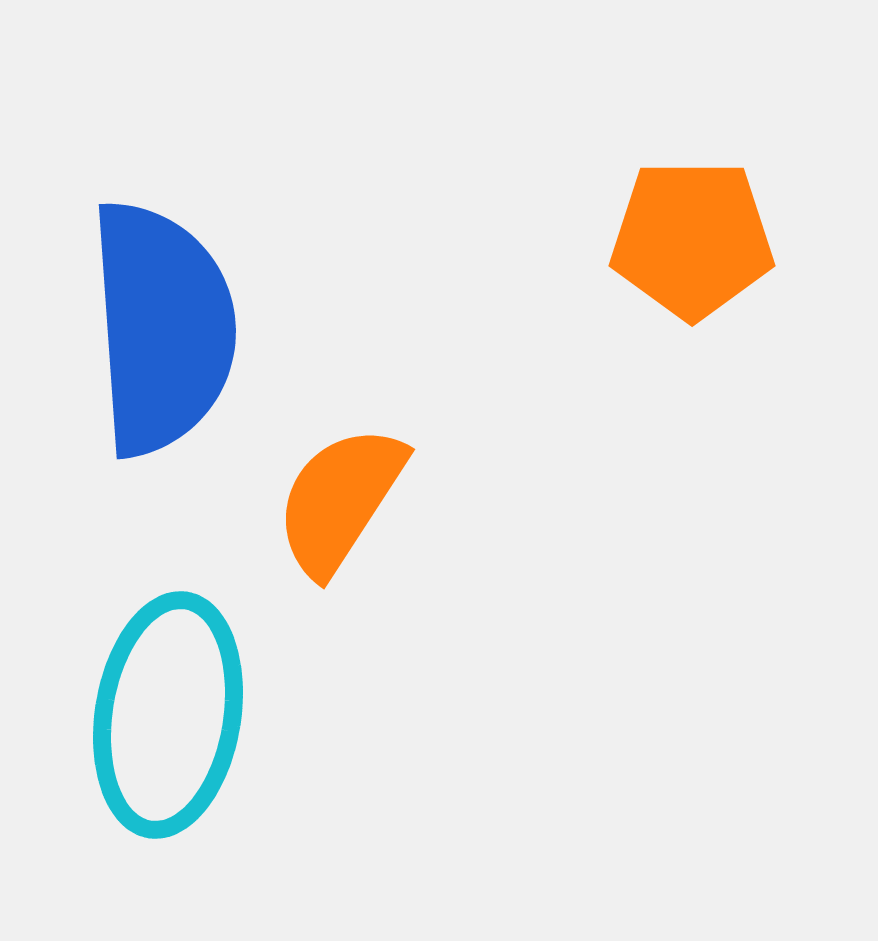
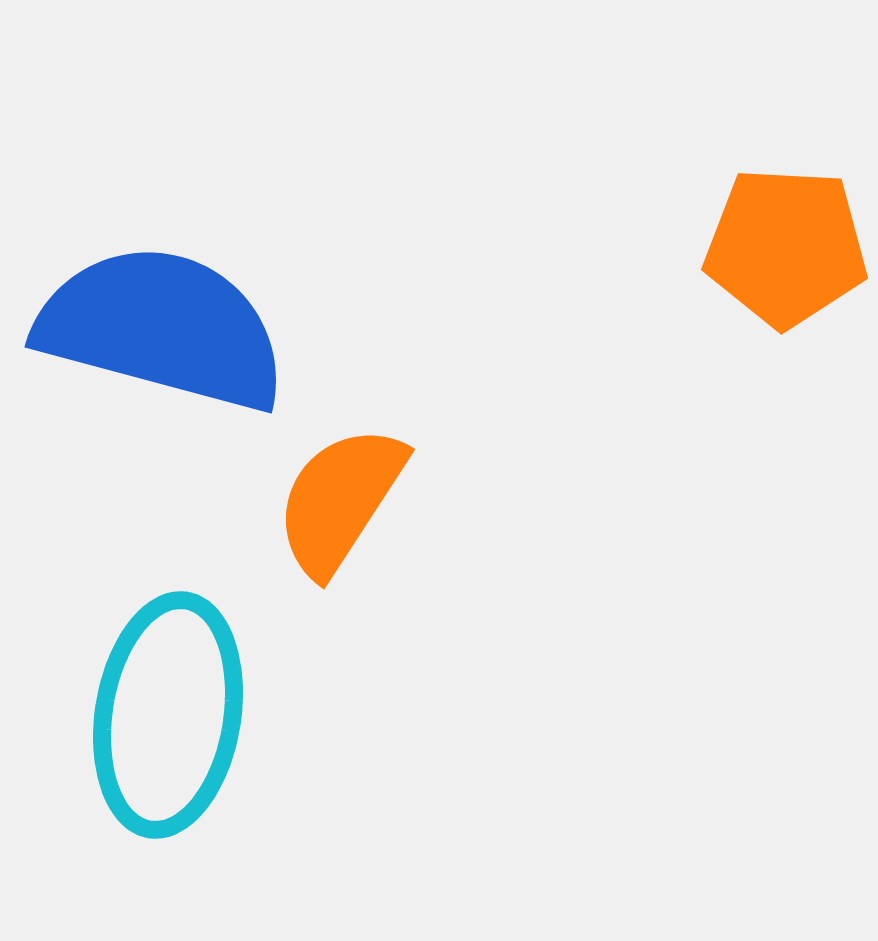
orange pentagon: moved 94 px right, 8 px down; rotated 3 degrees clockwise
blue semicircle: rotated 71 degrees counterclockwise
